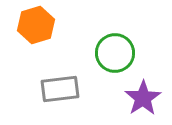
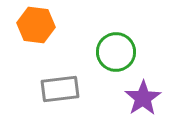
orange hexagon: rotated 24 degrees clockwise
green circle: moved 1 px right, 1 px up
